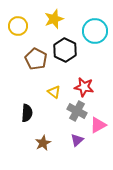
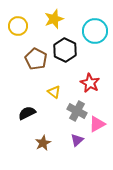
red star: moved 6 px right, 4 px up; rotated 18 degrees clockwise
black semicircle: rotated 120 degrees counterclockwise
pink triangle: moved 1 px left, 1 px up
